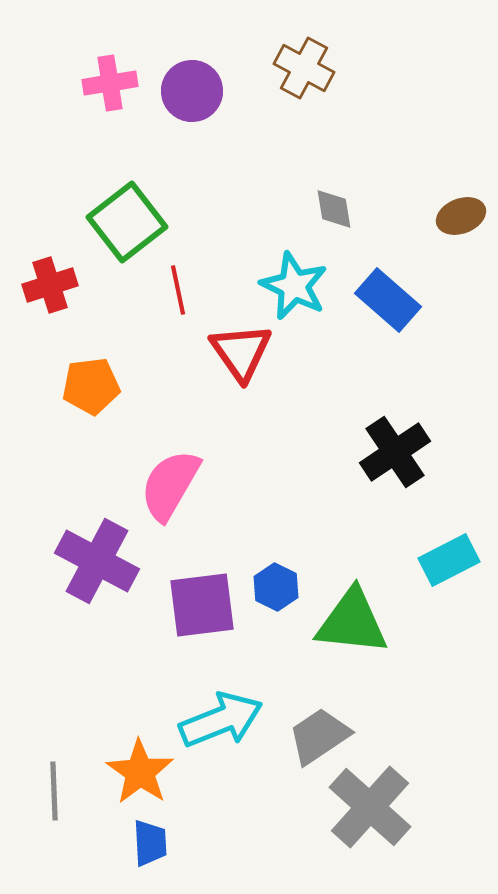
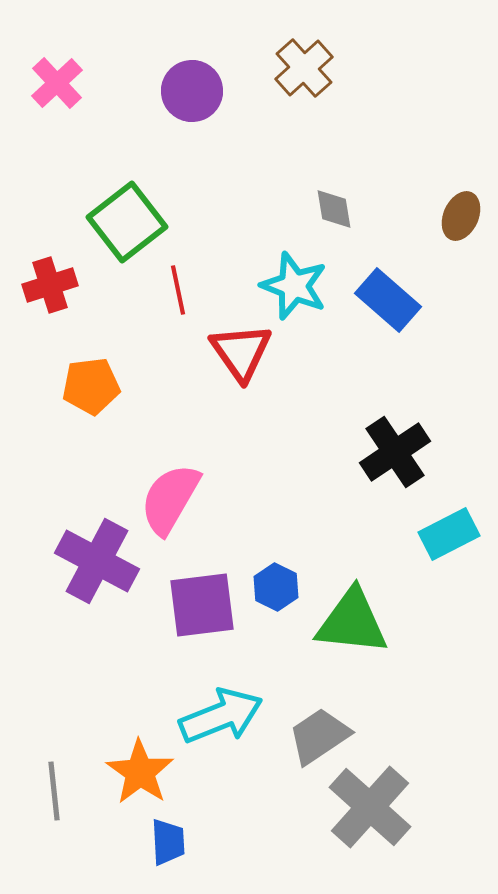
brown cross: rotated 20 degrees clockwise
pink cross: moved 53 px left; rotated 34 degrees counterclockwise
brown ellipse: rotated 45 degrees counterclockwise
cyan star: rotated 4 degrees counterclockwise
pink semicircle: moved 14 px down
cyan rectangle: moved 26 px up
cyan arrow: moved 4 px up
gray line: rotated 4 degrees counterclockwise
blue trapezoid: moved 18 px right, 1 px up
